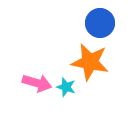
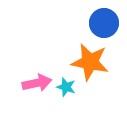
blue circle: moved 4 px right
pink arrow: rotated 28 degrees counterclockwise
